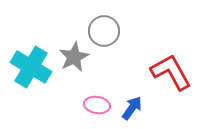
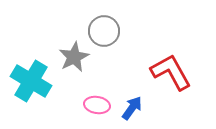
cyan cross: moved 14 px down
